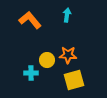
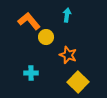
orange L-shape: moved 1 px left, 1 px down
orange star: rotated 18 degrees clockwise
yellow circle: moved 1 px left, 23 px up
yellow square: moved 4 px right, 2 px down; rotated 30 degrees counterclockwise
